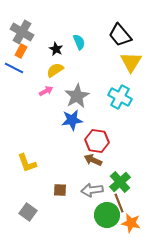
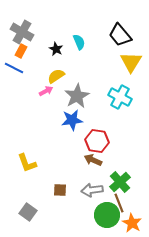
yellow semicircle: moved 1 px right, 6 px down
orange star: moved 1 px right; rotated 18 degrees clockwise
